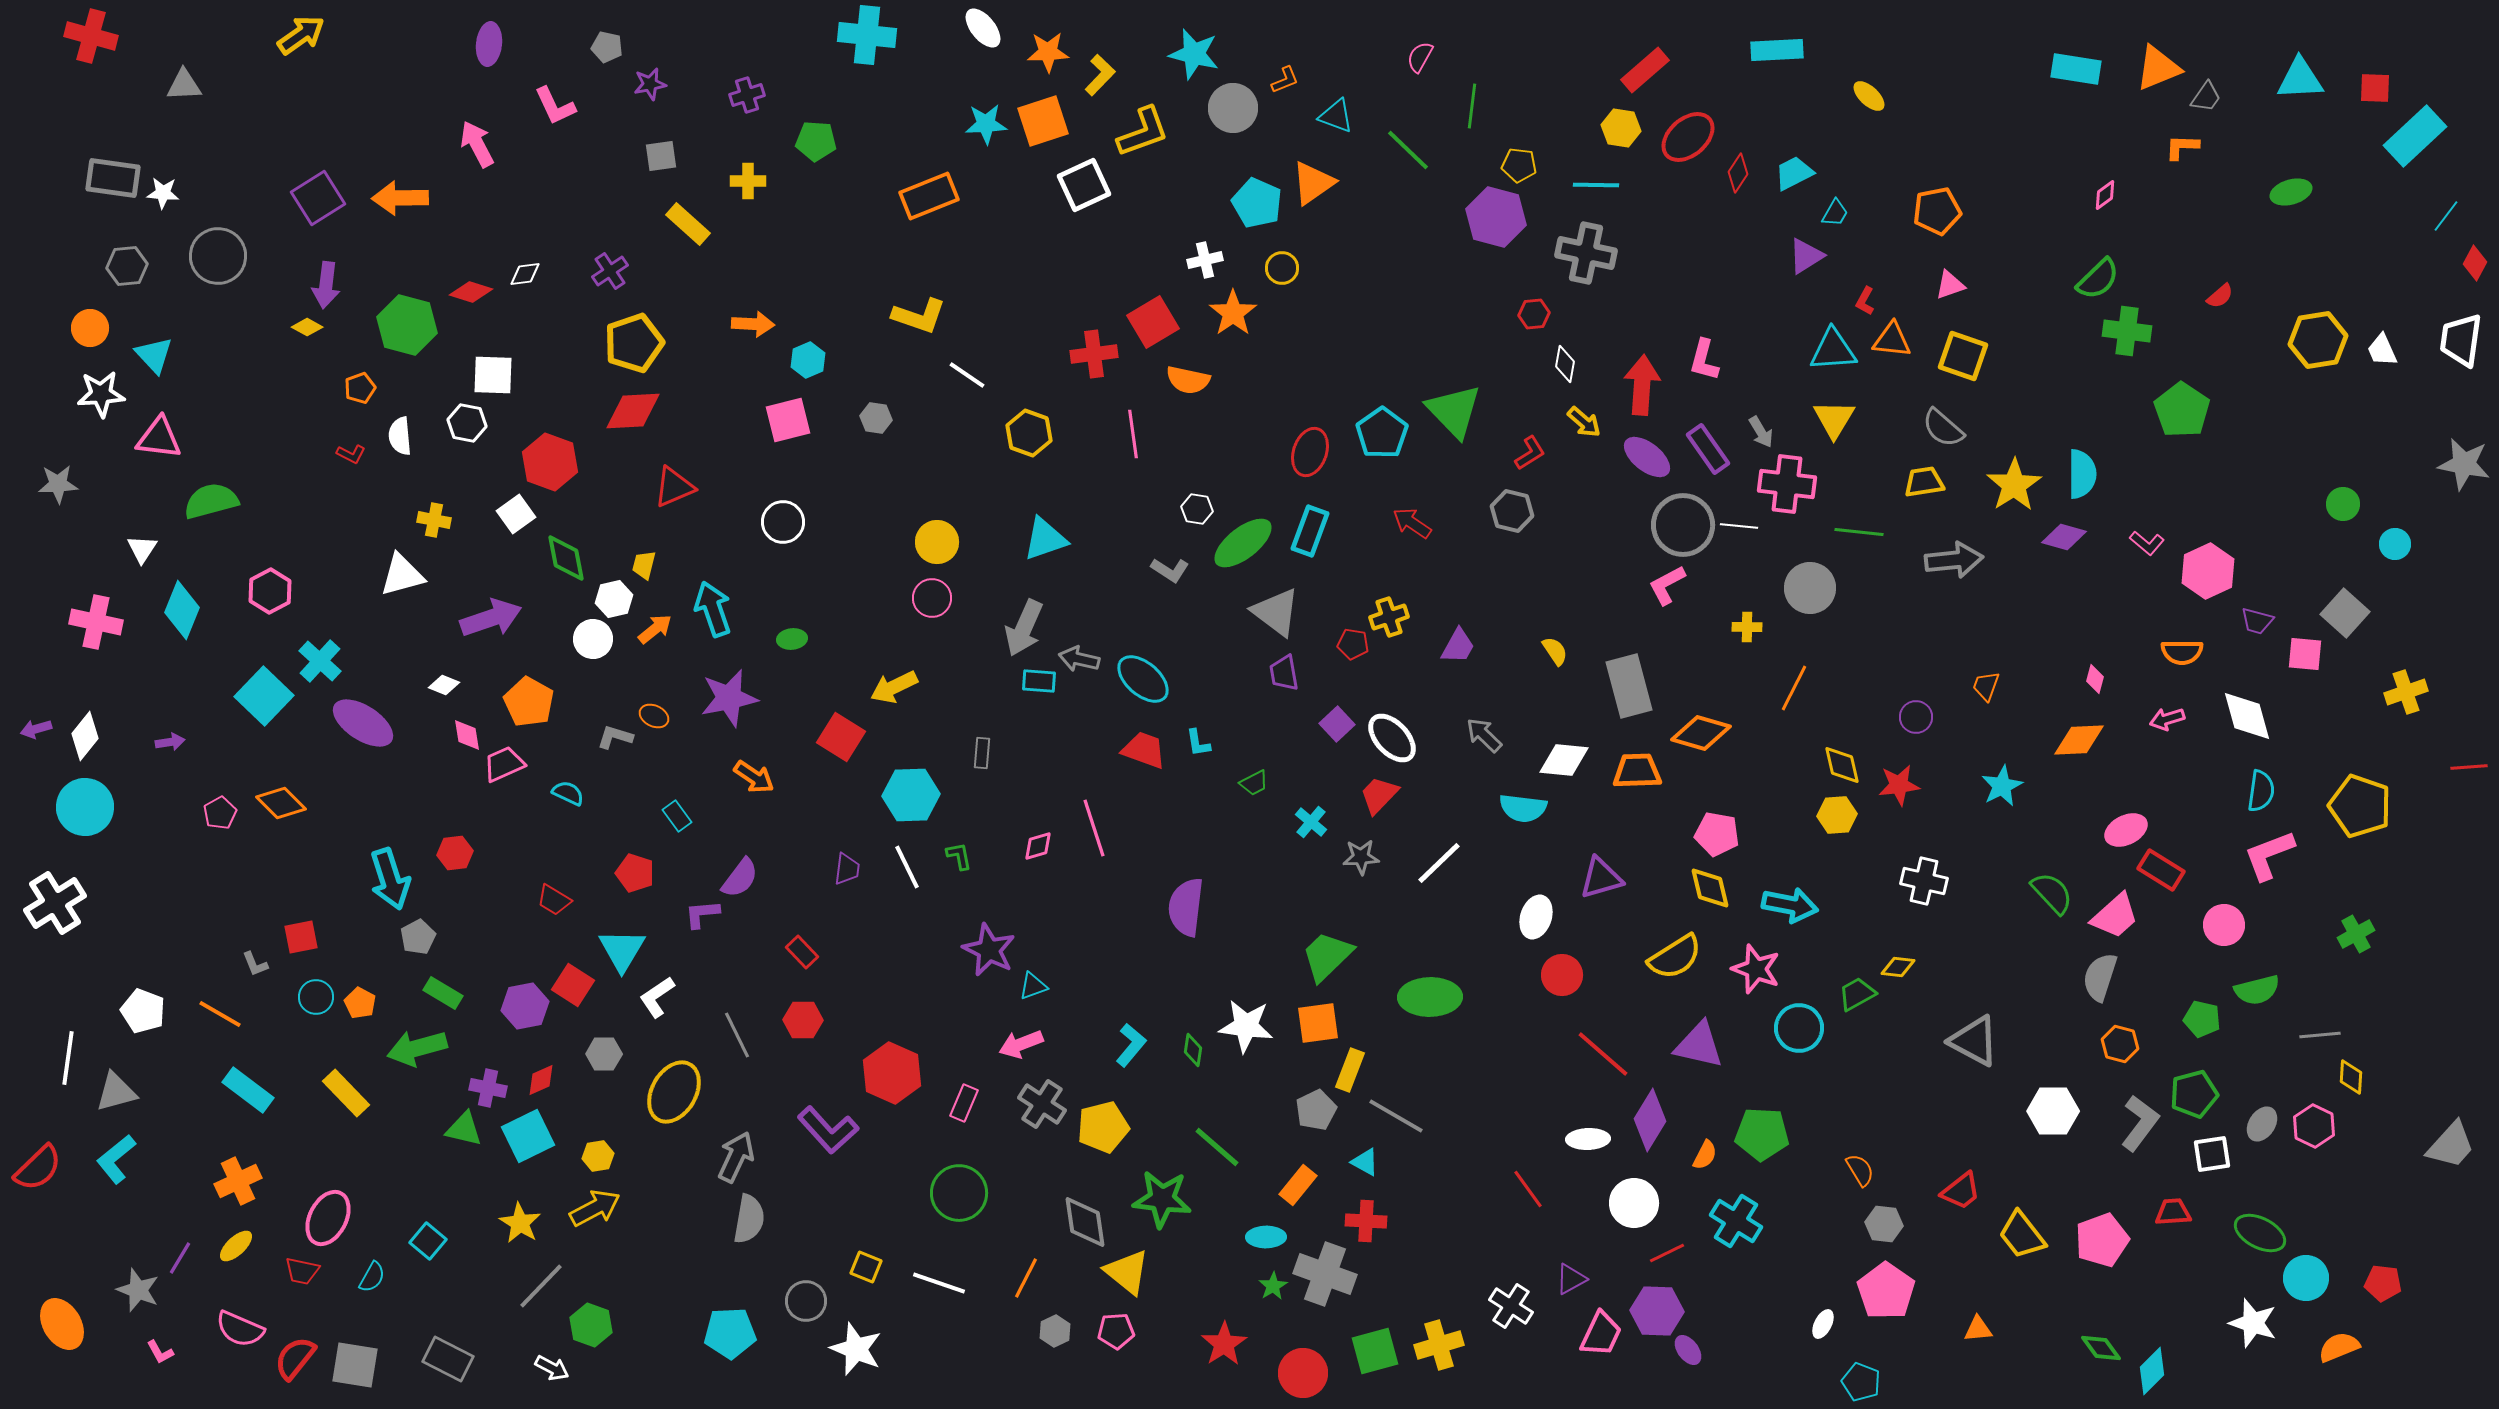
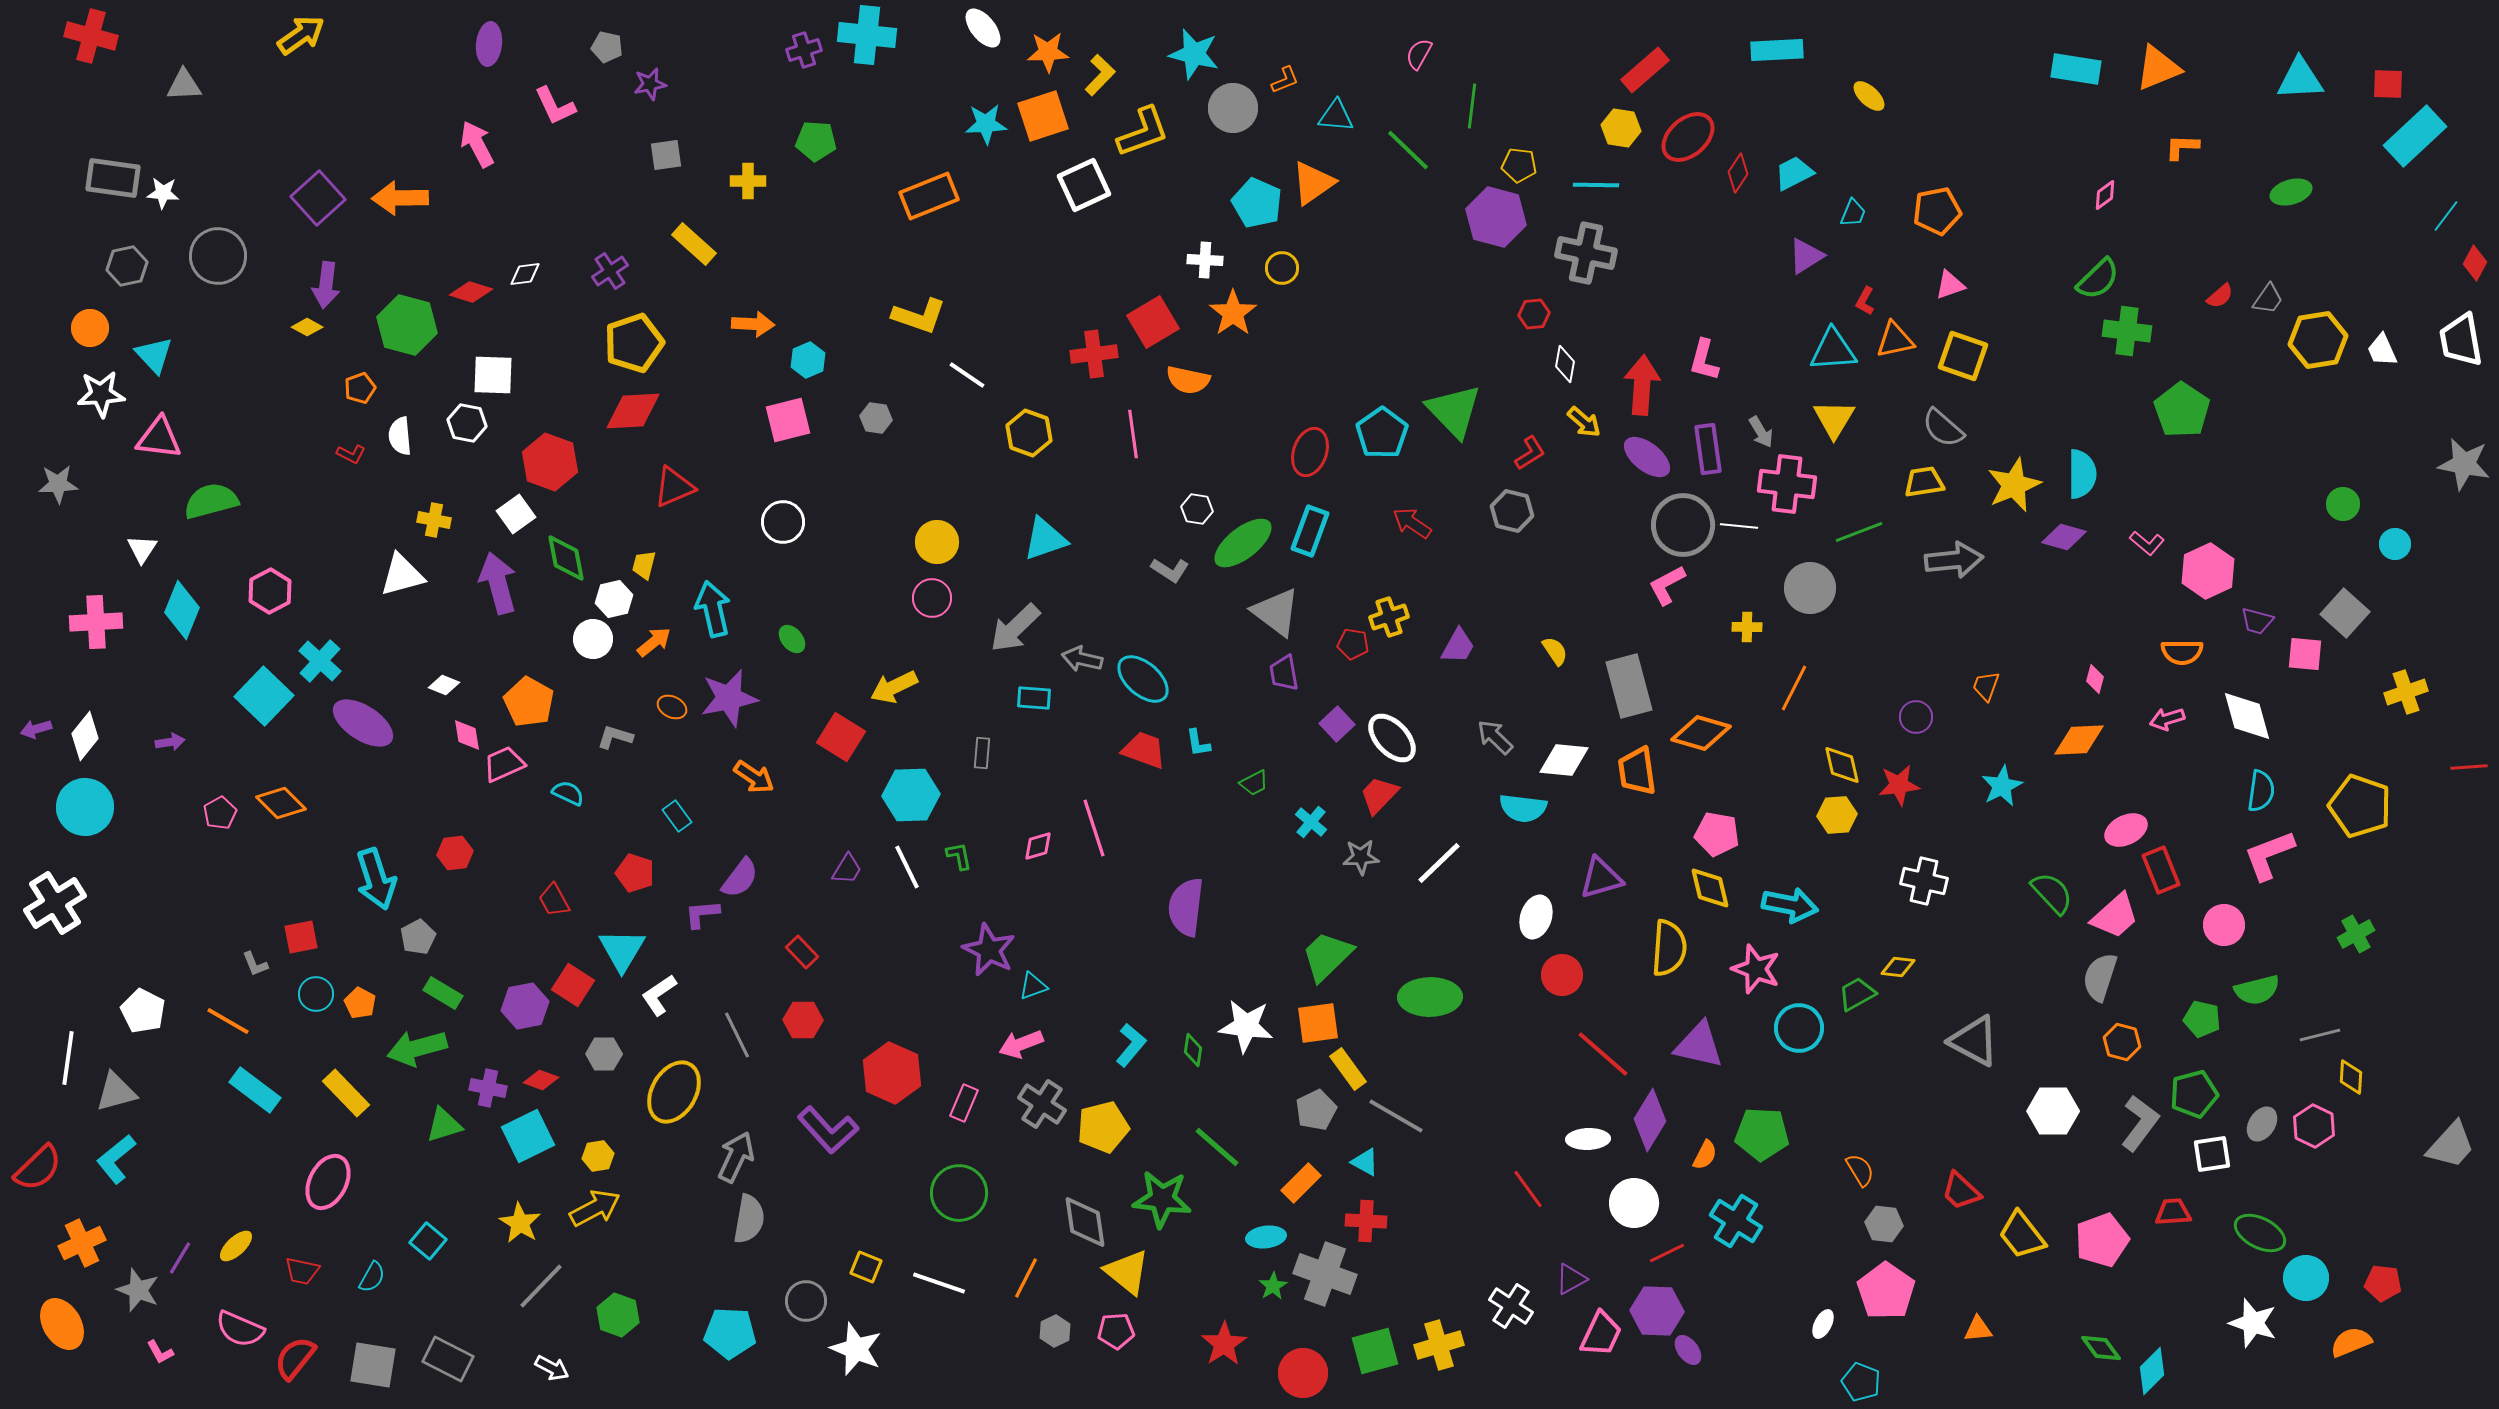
pink semicircle at (1420, 57): moved 1 px left, 3 px up
red square at (2375, 88): moved 13 px right, 4 px up
purple cross at (747, 95): moved 57 px right, 45 px up
gray trapezoid at (2206, 97): moved 62 px right, 202 px down
cyan triangle at (1336, 116): rotated 15 degrees counterclockwise
orange square at (1043, 121): moved 5 px up
gray square at (661, 156): moved 5 px right, 1 px up
purple square at (318, 198): rotated 10 degrees counterclockwise
cyan trapezoid at (1835, 213): moved 18 px right; rotated 8 degrees counterclockwise
yellow rectangle at (688, 224): moved 6 px right, 20 px down
white cross at (1205, 260): rotated 16 degrees clockwise
gray hexagon at (127, 266): rotated 6 degrees counterclockwise
orange triangle at (1892, 340): moved 3 px right; rotated 18 degrees counterclockwise
white trapezoid at (2461, 340): rotated 18 degrees counterclockwise
purple rectangle at (1708, 449): rotated 27 degrees clockwise
yellow star at (2014, 485): rotated 10 degrees clockwise
green line at (1859, 532): rotated 27 degrees counterclockwise
cyan arrow at (713, 609): rotated 6 degrees clockwise
purple arrow at (491, 618): moved 7 px right, 35 px up; rotated 86 degrees counterclockwise
pink cross at (96, 622): rotated 15 degrees counterclockwise
gray arrow at (1024, 628): moved 9 px left; rotated 22 degrees clockwise
orange arrow at (655, 629): moved 1 px left, 13 px down
green ellipse at (792, 639): rotated 56 degrees clockwise
gray arrow at (1079, 659): moved 3 px right
cyan rectangle at (1039, 681): moved 5 px left, 17 px down
orange ellipse at (654, 716): moved 18 px right, 9 px up
gray arrow at (1484, 735): moved 11 px right, 2 px down
orange trapezoid at (1637, 771): rotated 96 degrees counterclockwise
purple trapezoid at (847, 869): rotated 24 degrees clockwise
red rectangle at (2161, 870): rotated 36 degrees clockwise
cyan arrow at (390, 879): moved 14 px left
red trapezoid at (554, 900): rotated 30 degrees clockwise
yellow semicircle at (1675, 957): moved 6 px left, 9 px up; rotated 54 degrees counterclockwise
cyan circle at (316, 997): moved 3 px up
white L-shape at (657, 997): moved 2 px right, 2 px up
white pentagon at (143, 1011): rotated 6 degrees clockwise
orange line at (220, 1014): moved 8 px right, 7 px down
gray line at (2320, 1035): rotated 9 degrees counterclockwise
orange hexagon at (2120, 1044): moved 2 px right, 2 px up
yellow rectangle at (1350, 1070): moved 2 px left, 1 px up; rotated 57 degrees counterclockwise
red diamond at (541, 1080): rotated 44 degrees clockwise
cyan rectangle at (248, 1090): moved 7 px right
green triangle at (464, 1129): moved 20 px left, 4 px up; rotated 30 degrees counterclockwise
orange cross at (238, 1181): moved 156 px left, 62 px down
orange rectangle at (1298, 1185): moved 3 px right, 2 px up; rotated 6 degrees clockwise
red trapezoid at (1961, 1191): rotated 81 degrees clockwise
pink ellipse at (328, 1218): moved 36 px up
cyan ellipse at (1266, 1237): rotated 6 degrees counterclockwise
green hexagon at (591, 1325): moved 27 px right, 10 px up
cyan pentagon at (730, 1333): rotated 6 degrees clockwise
orange semicircle at (2339, 1347): moved 12 px right, 5 px up
gray square at (355, 1365): moved 18 px right
